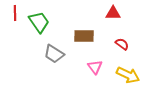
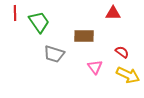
red semicircle: moved 8 px down
gray trapezoid: rotated 15 degrees counterclockwise
